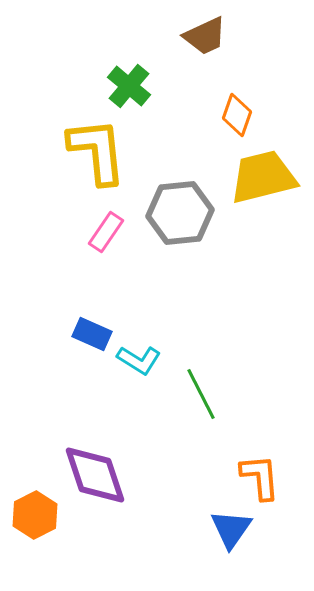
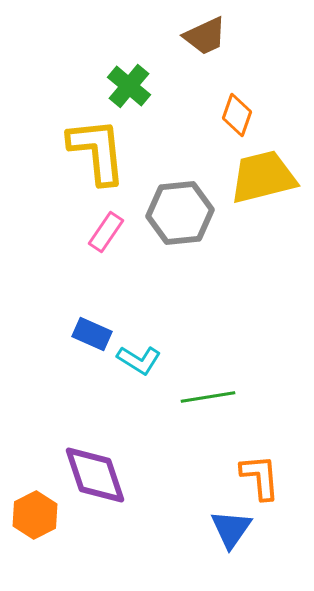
green line: moved 7 px right, 3 px down; rotated 72 degrees counterclockwise
